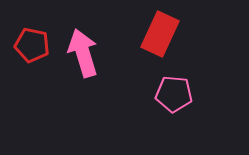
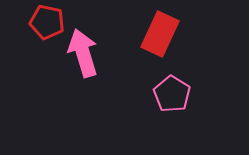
red pentagon: moved 15 px right, 23 px up
pink pentagon: moved 2 px left; rotated 27 degrees clockwise
